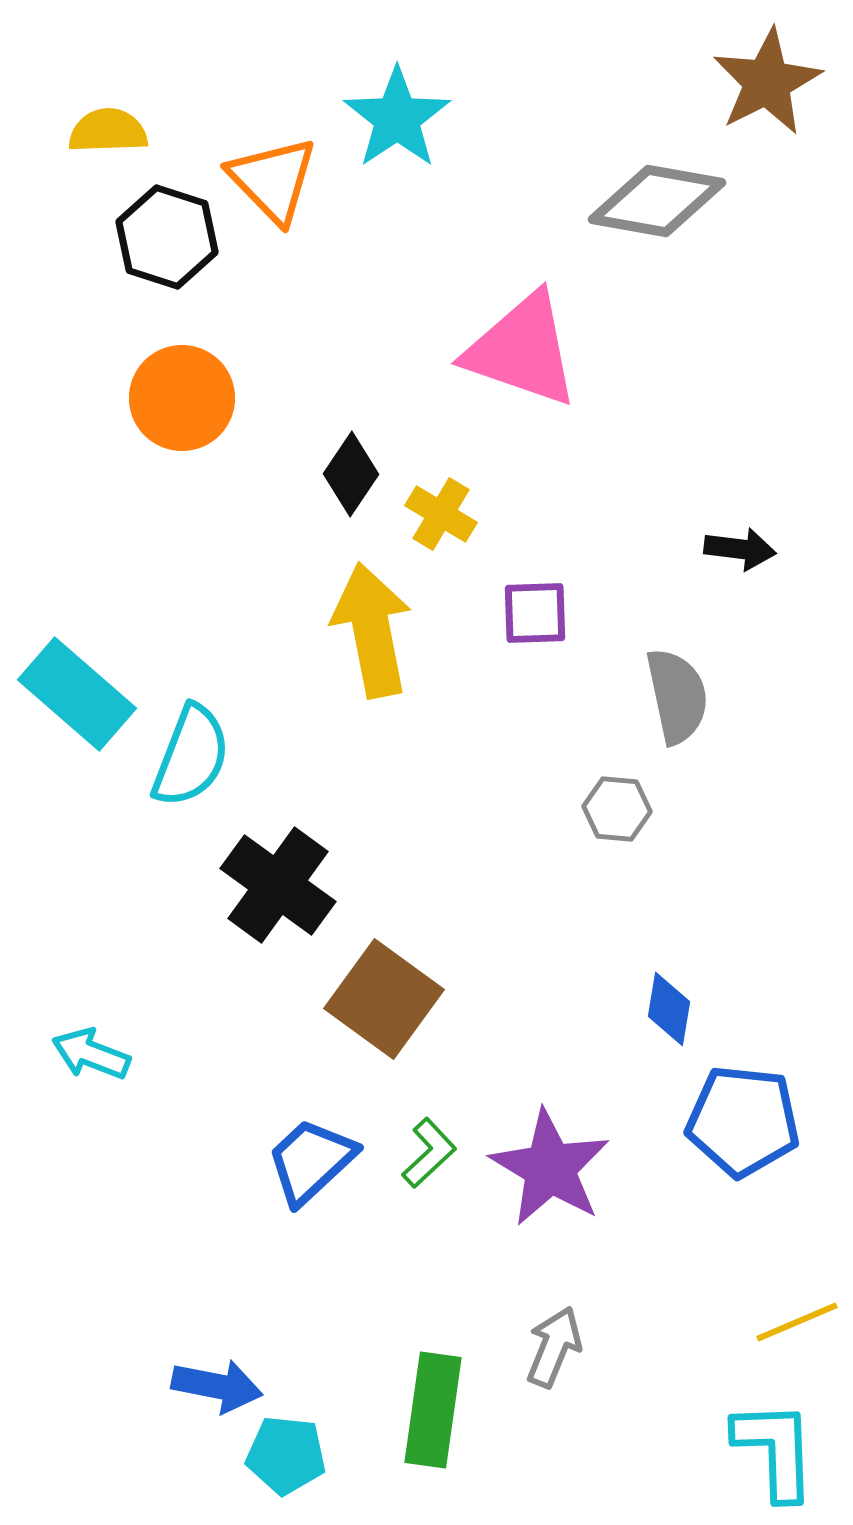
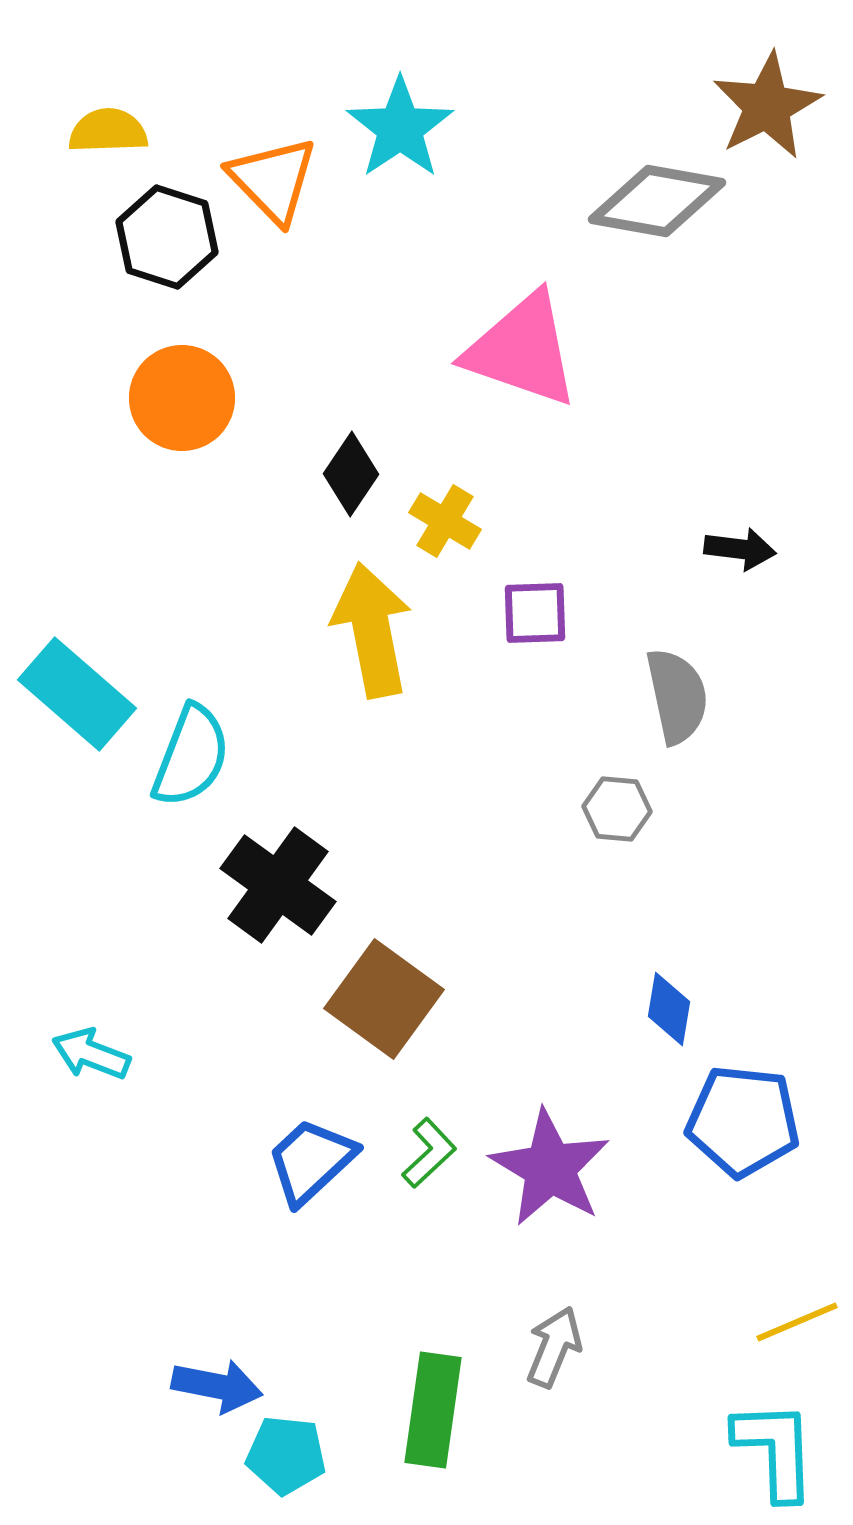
brown star: moved 24 px down
cyan star: moved 3 px right, 10 px down
yellow cross: moved 4 px right, 7 px down
